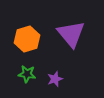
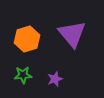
purple triangle: moved 1 px right
green star: moved 4 px left, 1 px down; rotated 12 degrees counterclockwise
